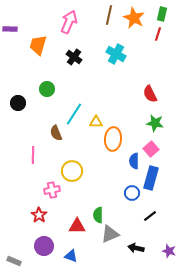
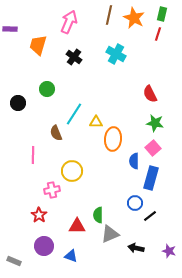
pink square: moved 2 px right, 1 px up
blue circle: moved 3 px right, 10 px down
